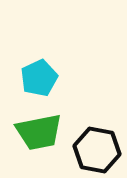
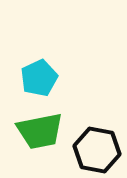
green trapezoid: moved 1 px right, 1 px up
